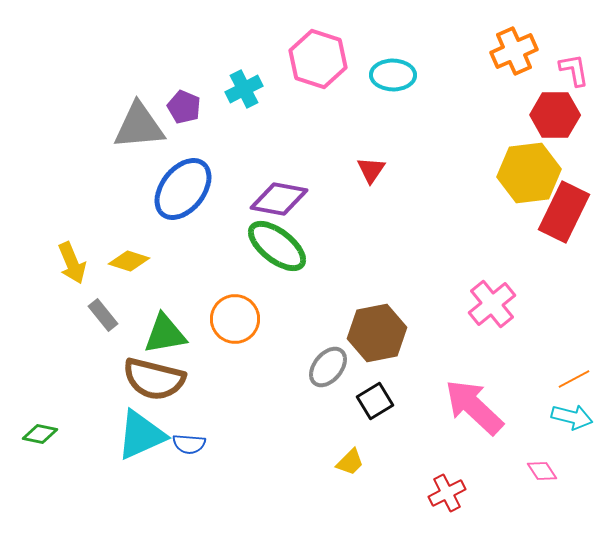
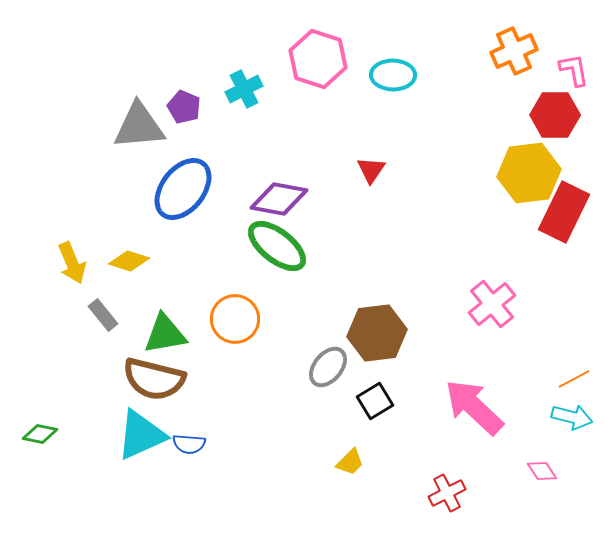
brown hexagon: rotated 4 degrees clockwise
